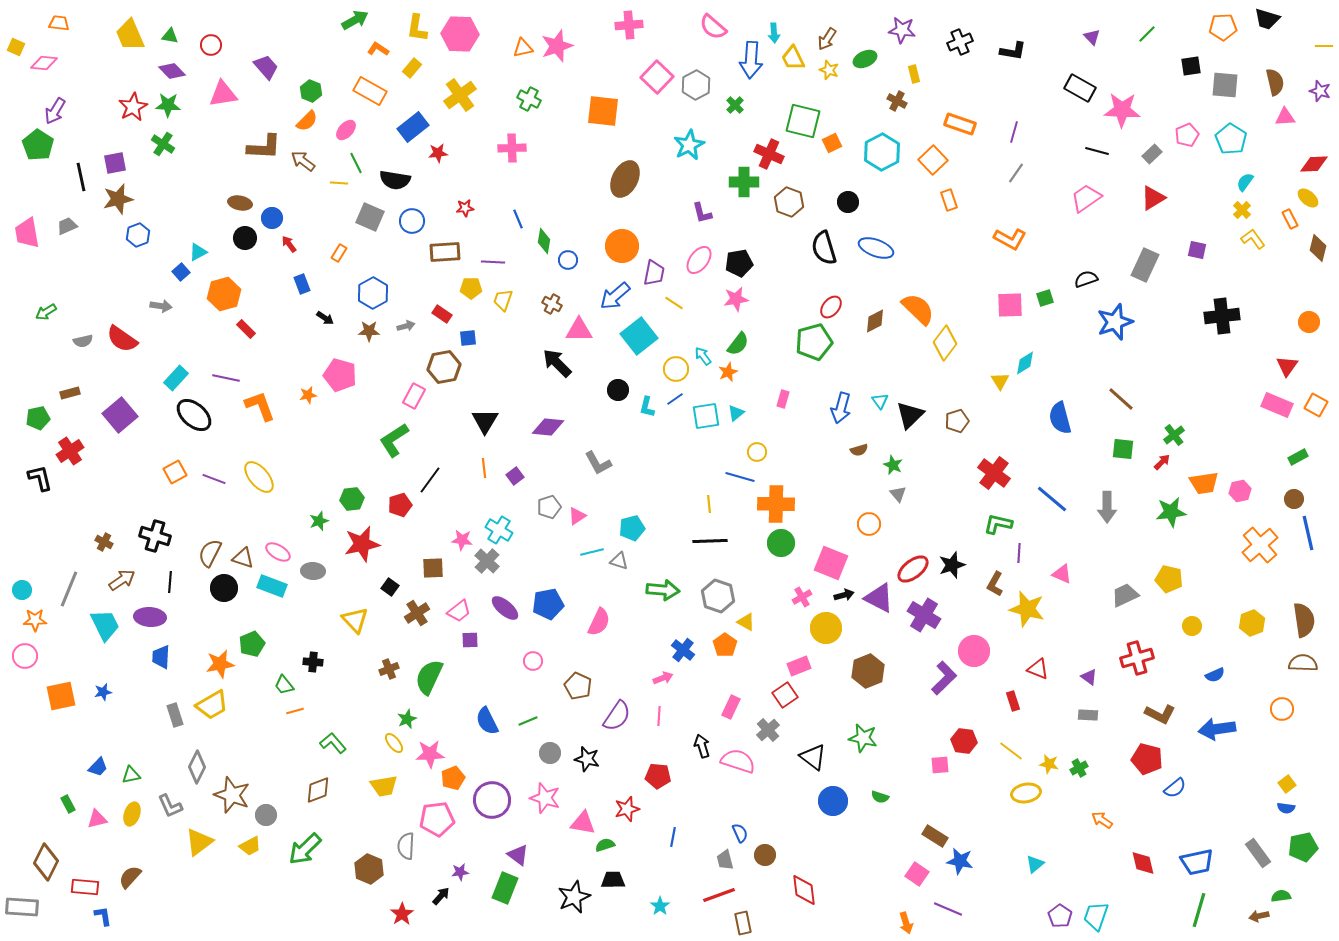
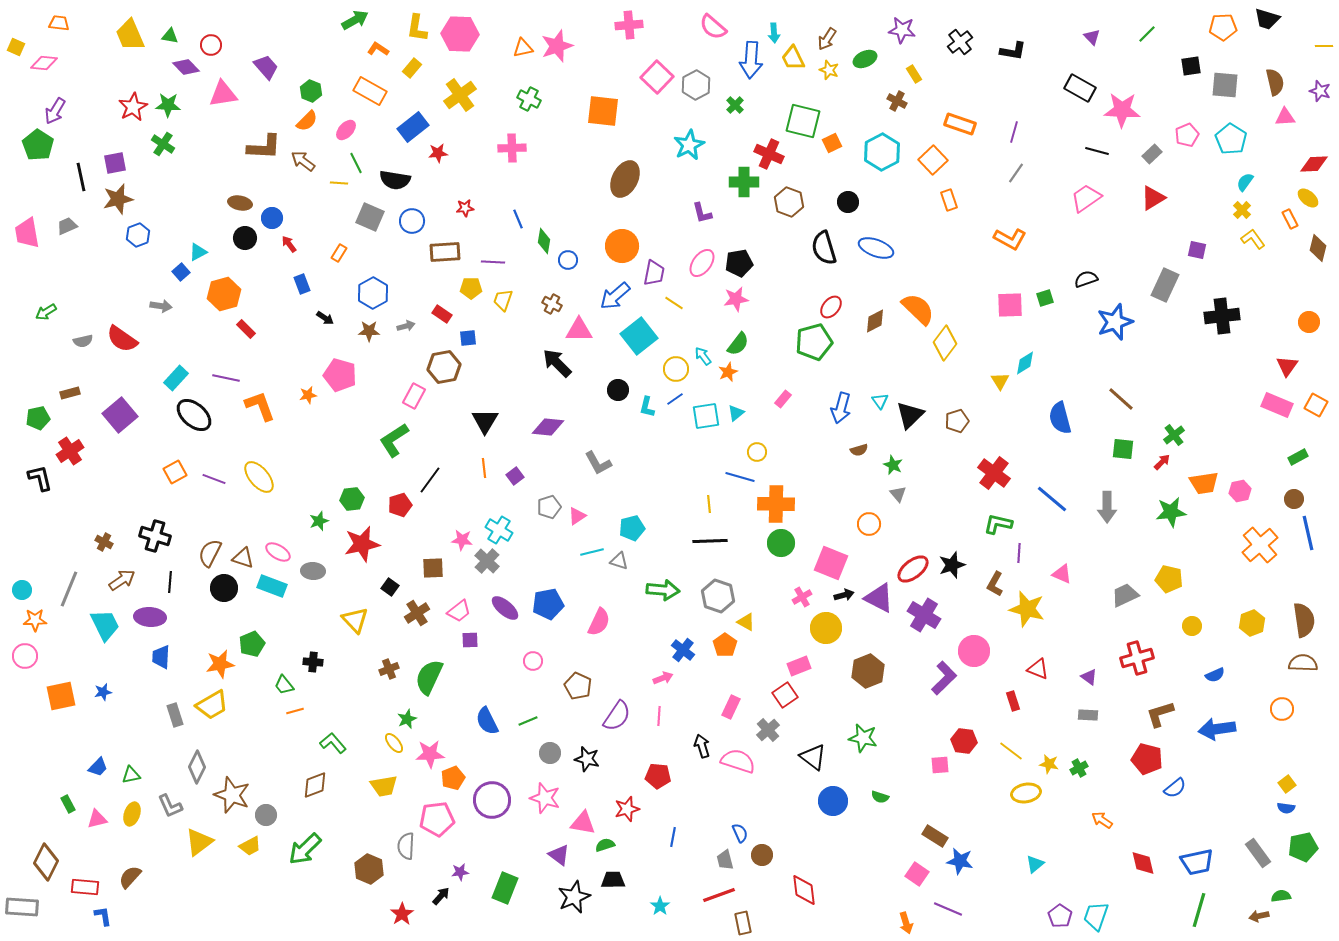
black cross at (960, 42): rotated 15 degrees counterclockwise
purple diamond at (172, 71): moved 14 px right, 4 px up
yellow rectangle at (914, 74): rotated 18 degrees counterclockwise
pink ellipse at (699, 260): moved 3 px right, 3 px down
gray rectangle at (1145, 265): moved 20 px right, 20 px down
pink rectangle at (783, 399): rotated 24 degrees clockwise
brown L-shape at (1160, 714): rotated 136 degrees clockwise
brown diamond at (318, 790): moved 3 px left, 5 px up
purple triangle at (518, 855): moved 41 px right
brown circle at (765, 855): moved 3 px left
